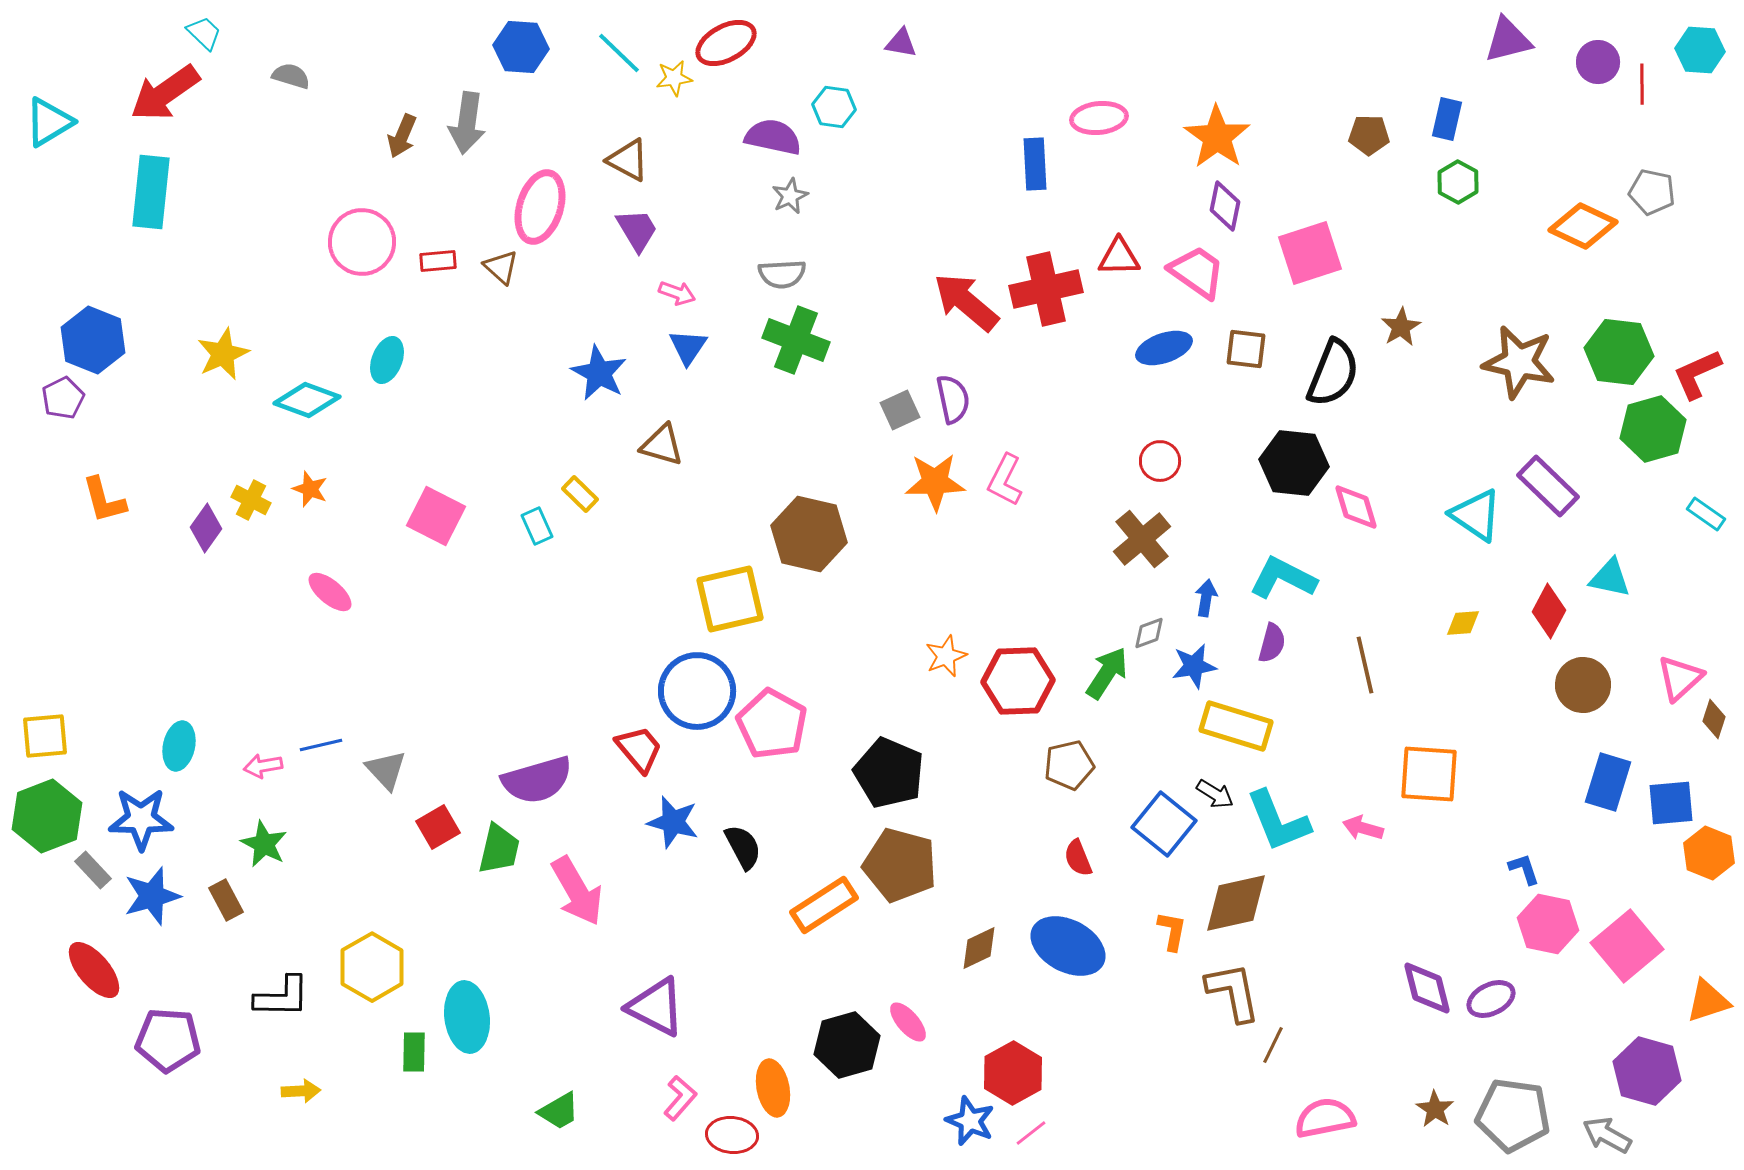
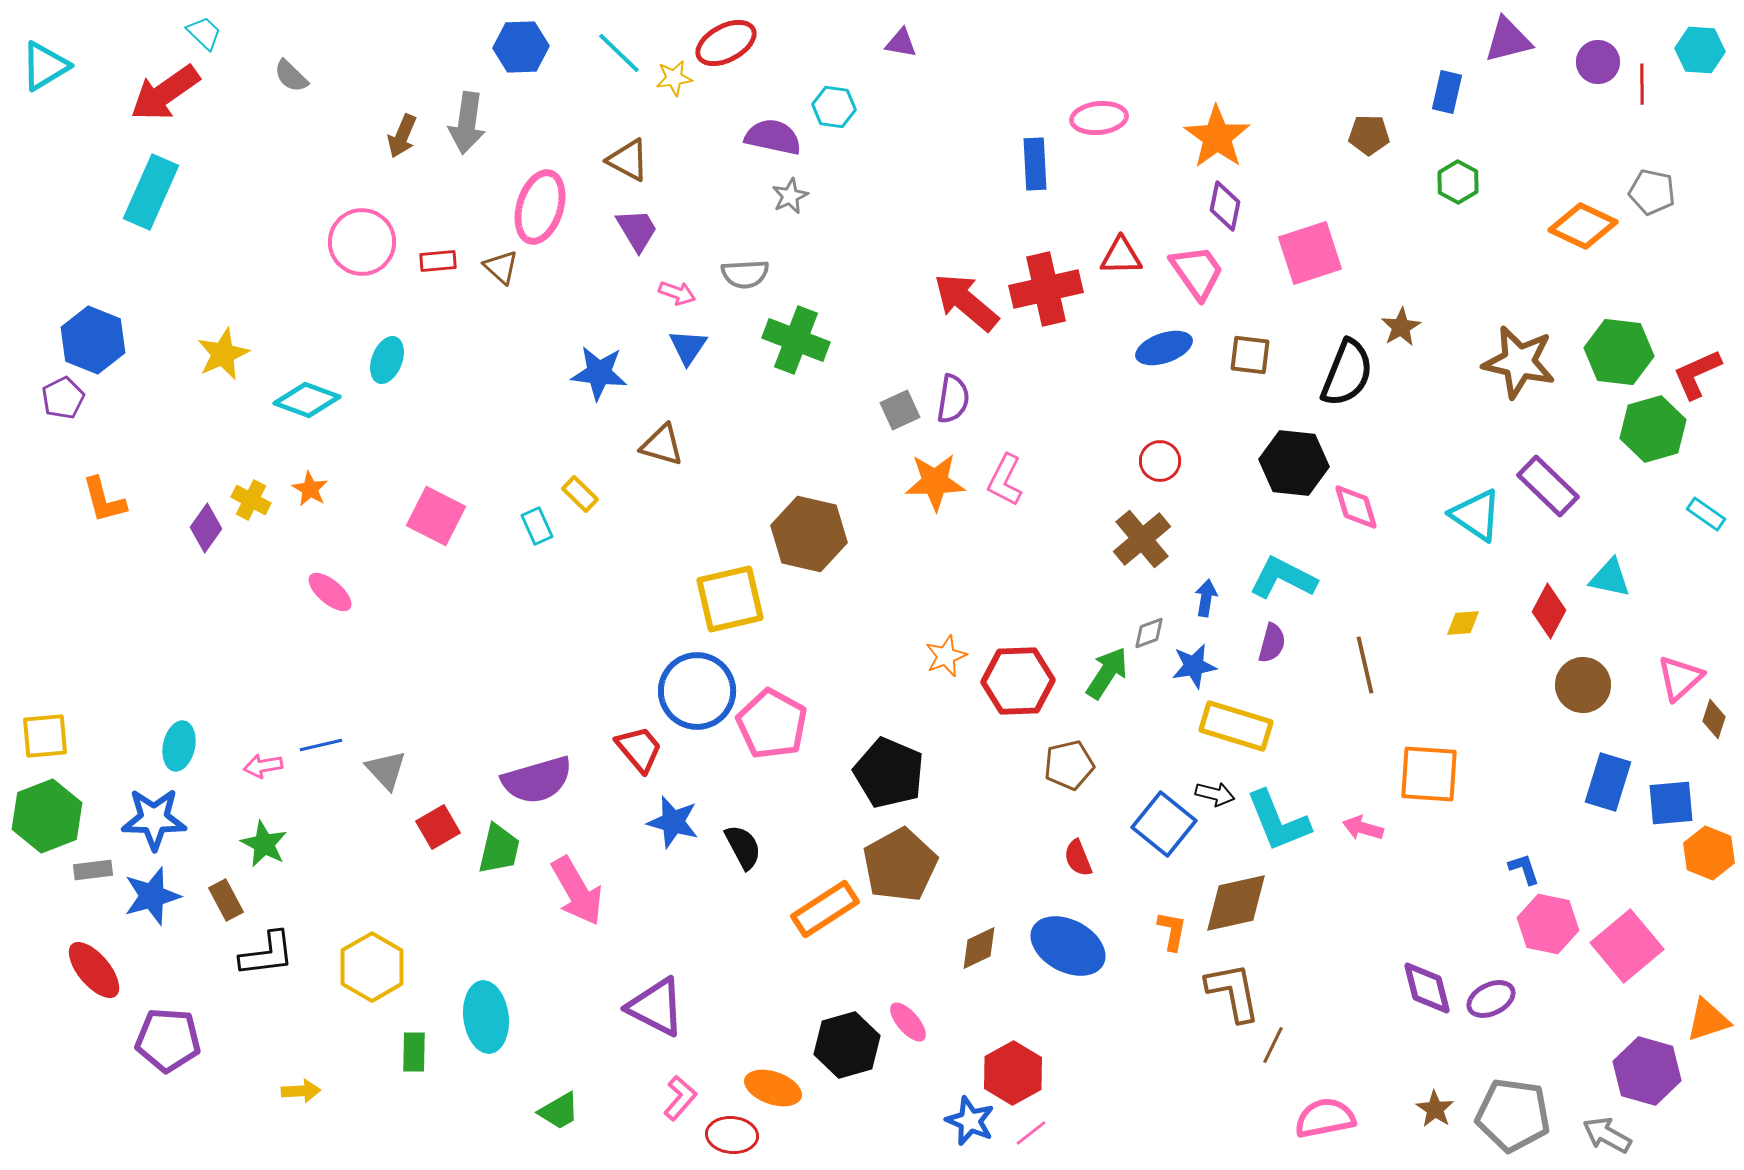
blue hexagon at (521, 47): rotated 6 degrees counterclockwise
gray semicircle at (291, 76): rotated 153 degrees counterclockwise
blue rectangle at (1447, 119): moved 27 px up
cyan triangle at (49, 122): moved 4 px left, 56 px up
cyan rectangle at (151, 192): rotated 18 degrees clockwise
red triangle at (1119, 257): moved 2 px right, 1 px up
pink trapezoid at (1197, 272): rotated 20 degrees clockwise
gray semicircle at (782, 274): moved 37 px left
brown square at (1246, 349): moved 4 px right, 6 px down
blue star at (599, 373): rotated 22 degrees counterclockwise
black semicircle at (1333, 373): moved 14 px right
purple semicircle at (953, 399): rotated 21 degrees clockwise
orange star at (310, 489): rotated 9 degrees clockwise
black arrow at (1215, 794): rotated 18 degrees counterclockwise
blue star at (141, 819): moved 13 px right
brown pentagon at (900, 865): rotated 28 degrees clockwise
gray rectangle at (93, 870): rotated 54 degrees counterclockwise
orange rectangle at (824, 905): moved 1 px right, 4 px down
black L-shape at (282, 997): moved 15 px left, 43 px up; rotated 8 degrees counterclockwise
orange triangle at (1708, 1001): moved 19 px down
cyan ellipse at (467, 1017): moved 19 px right
orange ellipse at (773, 1088): rotated 60 degrees counterclockwise
